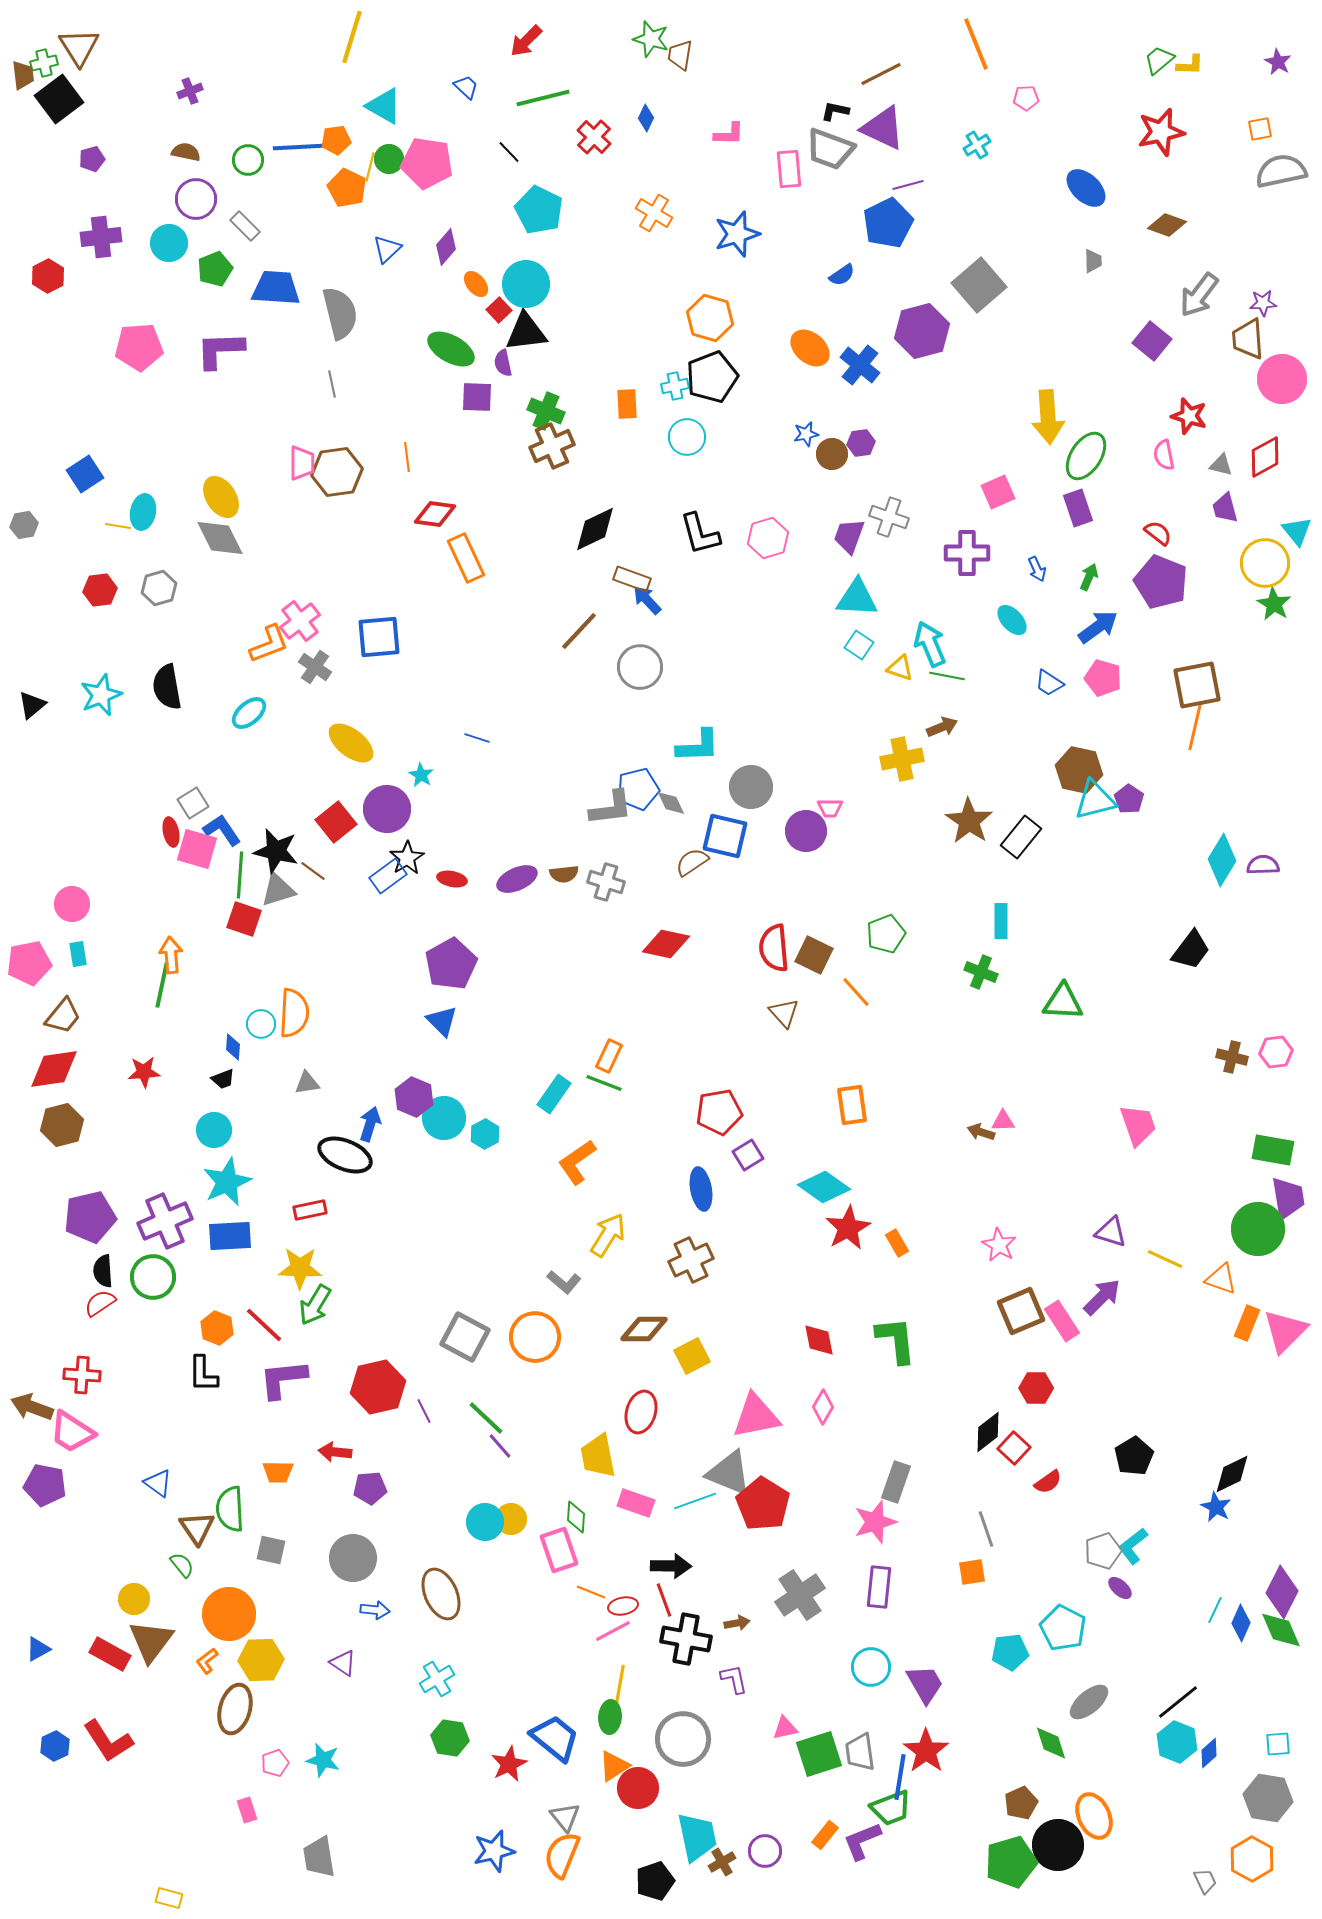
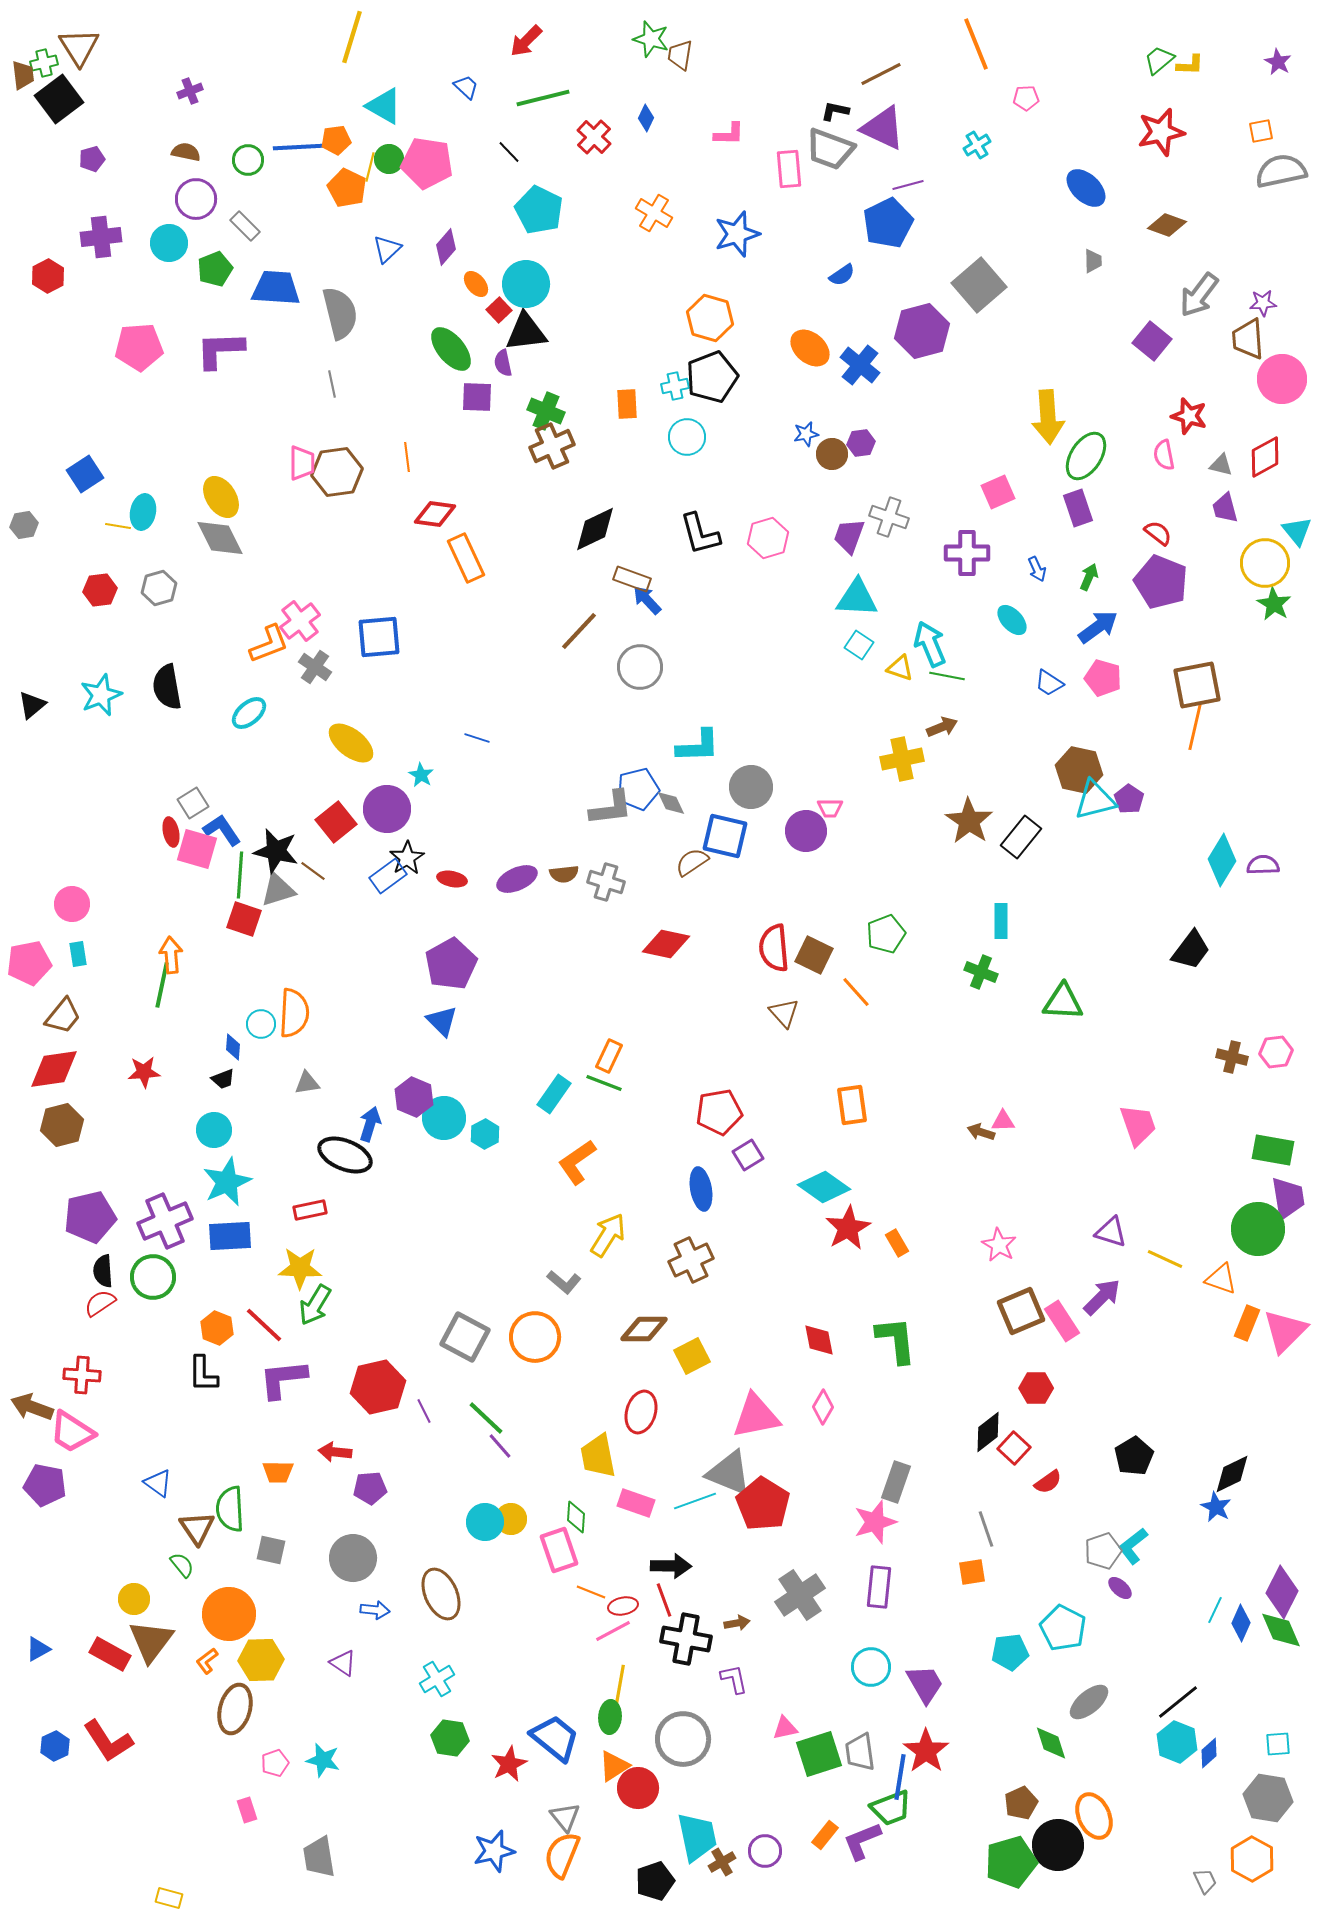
orange square at (1260, 129): moved 1 px right, 2 px down
green ellipse at (451, 349): rotated 21 degrees clockwise
